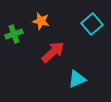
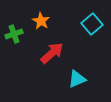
orange star: rotated 18 degrees clockwise
red arrow: moved 1 px left, 1 px down
